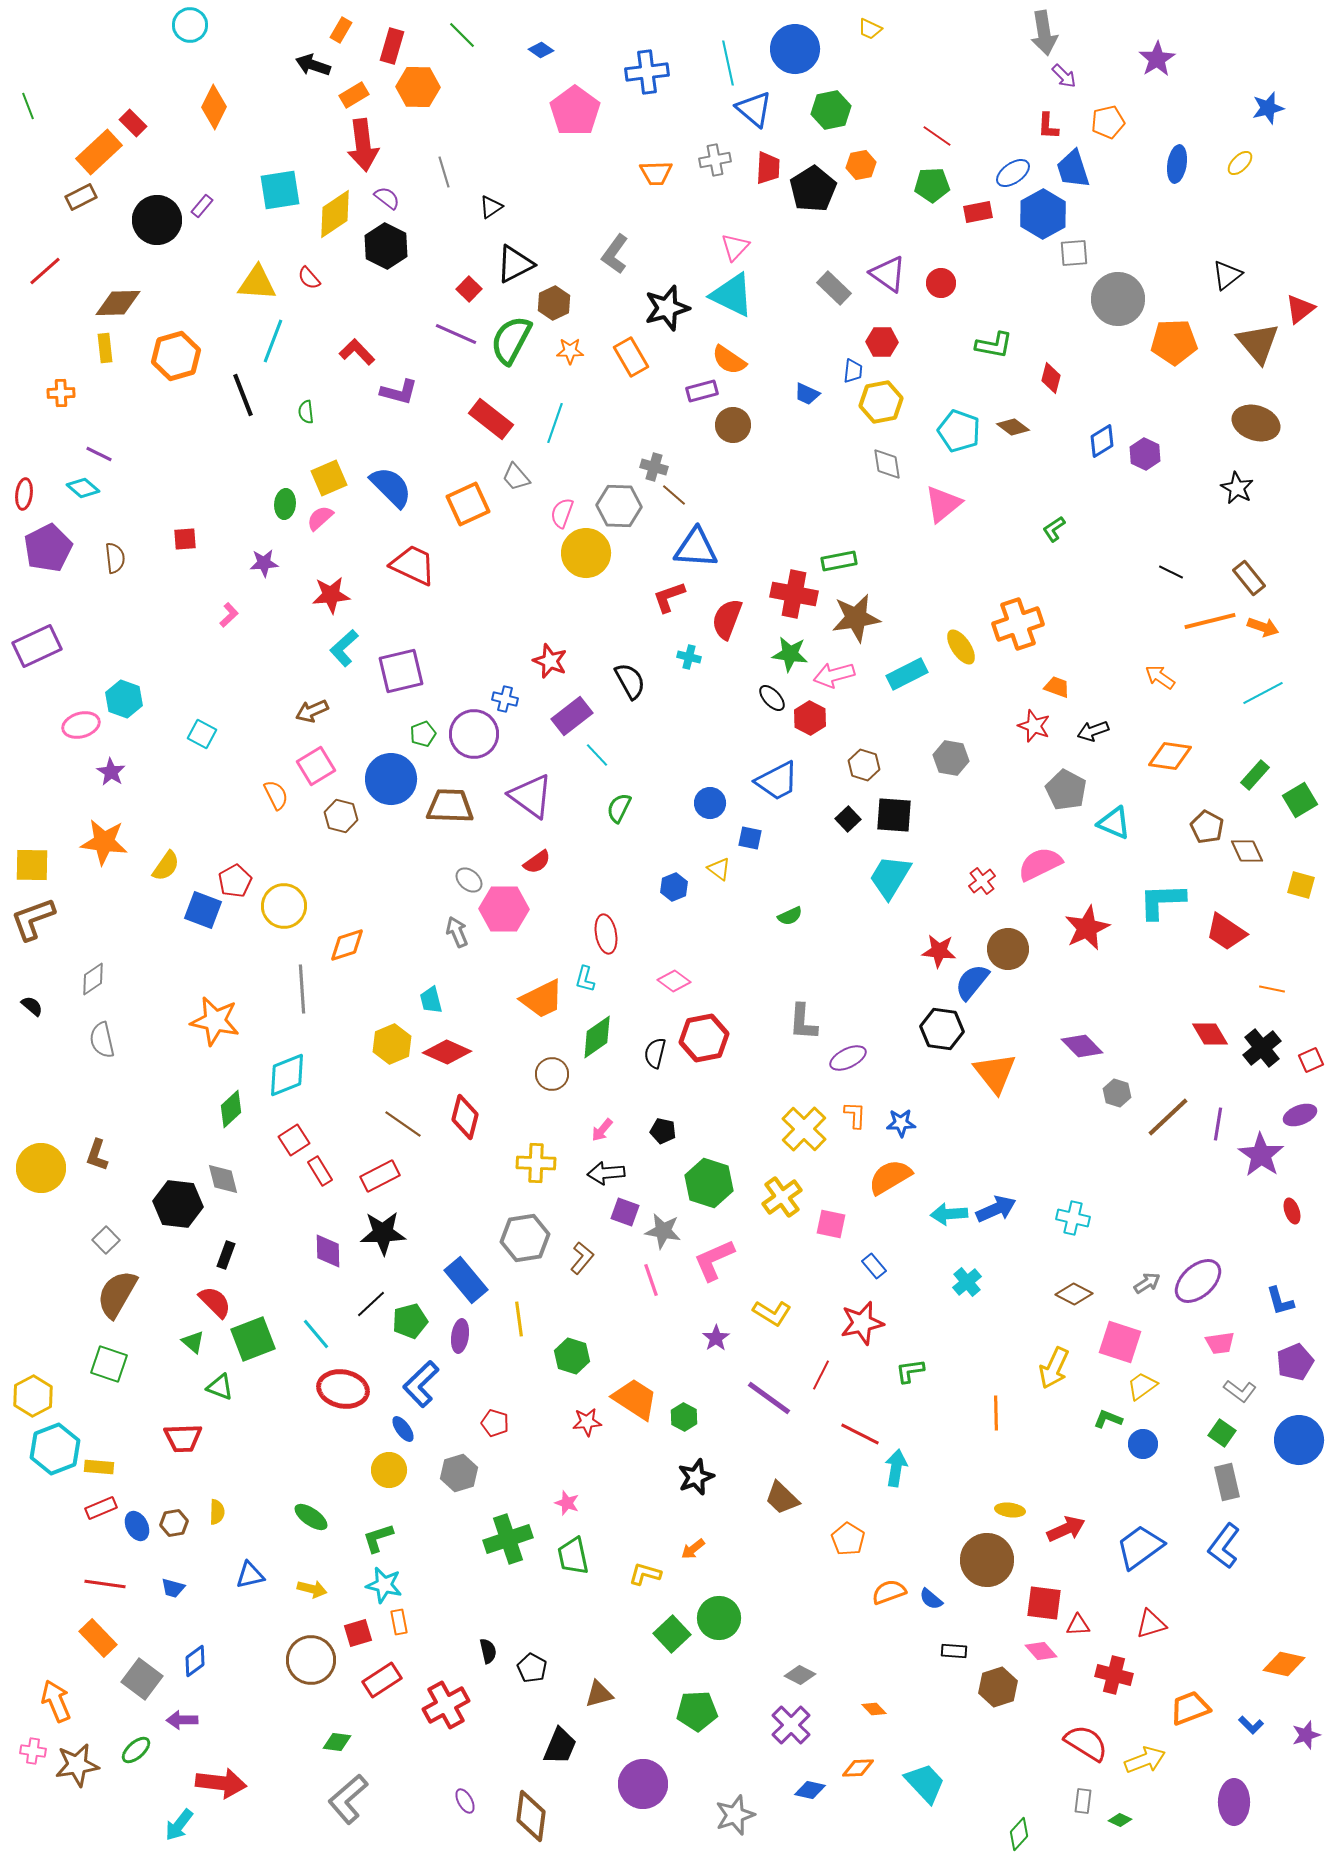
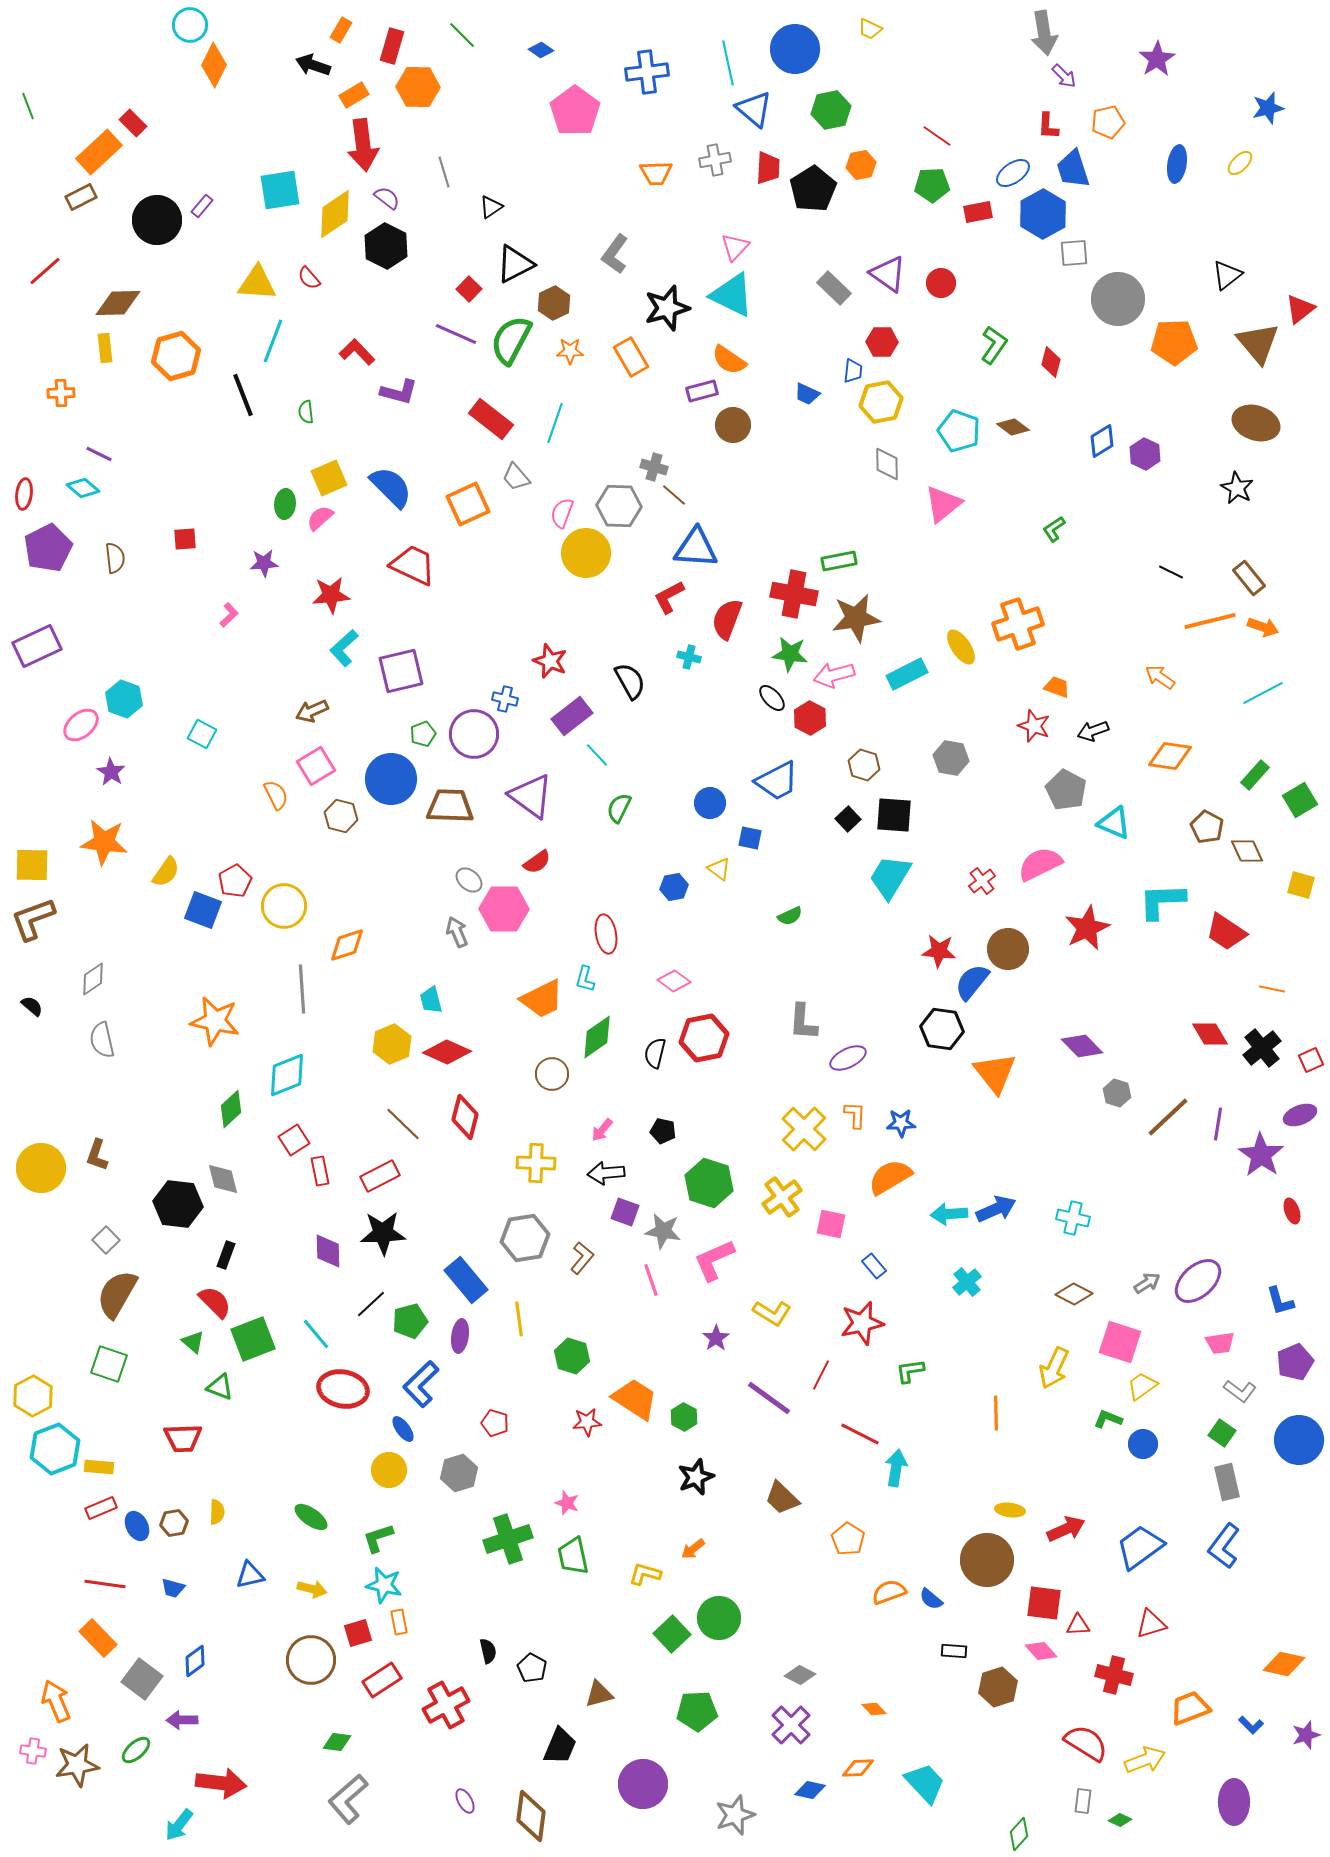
orange diamond at (214, 107): moved 42 px up
green L-shape at (994, 345): rotated 66 degrees counterclockwise
red diamond at (1051, 378): moved 16 px up
gray diamond at (887, 464): rotated 8 degrees clockwise
red L-shape at (669, 597): rotated 9 degrees counterclockwise
pink ellipse at (81, 725): rotated 24 degrees counterclockwise
yellow semicircle at (166, 866): moved 6 px down
blue hexagon at (674, 887): rotated 12 degrees clockwise
brown line at (403, 1124): rotated 9 degrees clockwise
red rectangle at (320, 1171): rotated 20 degrees clockwise
